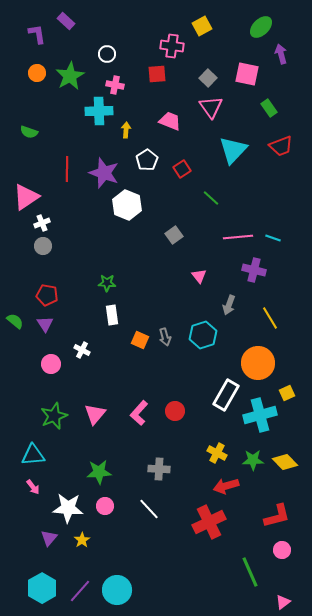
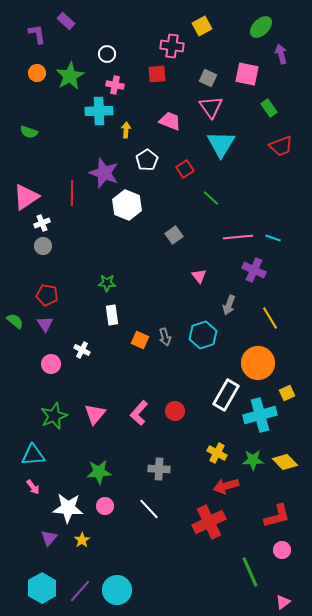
gray square at (208, 78): rotated 18 degrees counterclockwise
cyan triangle at (233, 150): moved 12 px left, 6 px up; rotated 12 degrees counterclockwise
red line at (67, 169): moved 5 px right, 24 px down
red square at (182, 169): moved 3 px right
purple cross at (254, 270): rotated 10 degrees clockwise
